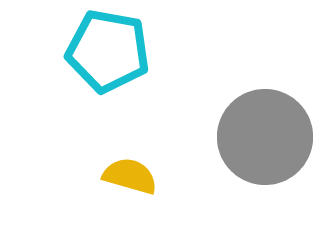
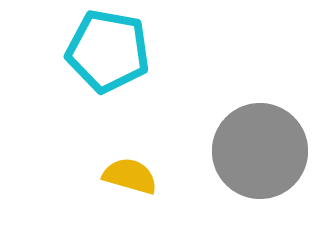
gray circle: moved 5 px left, 14 px down
